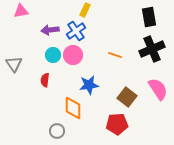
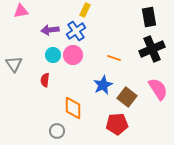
orange line: moved 1 px left, 3 px down
blue star: moved 14 px right; rotated 18 degrees counterclockwise
